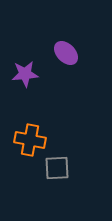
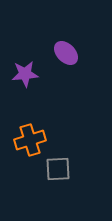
orange cross: rotated 28 degrees counterclockwise
gray square: moved 1 px right, 1 px down
